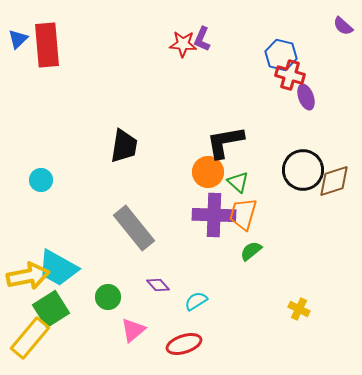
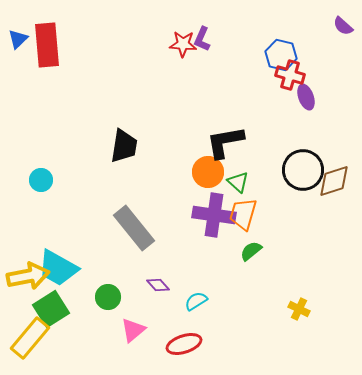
purple cross: rotated 6 degrees clockwise
